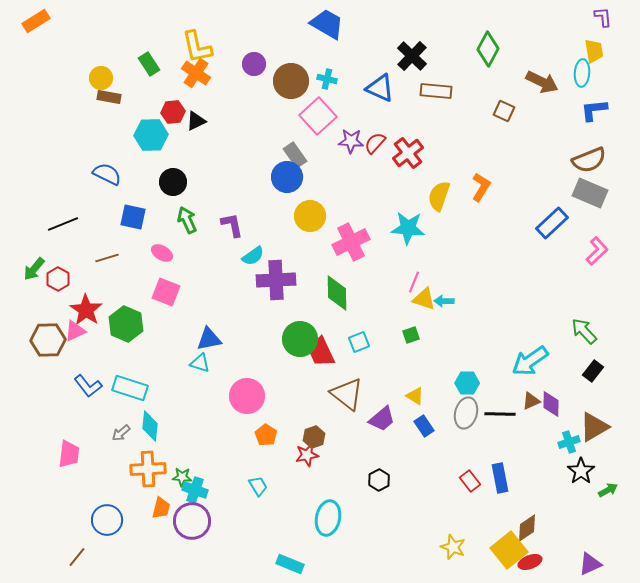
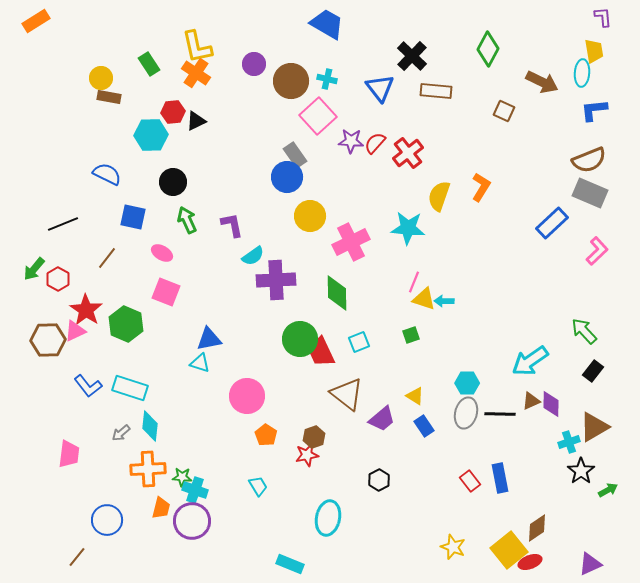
blue triangle at (380, 88): rotated 28 degrees clockwise
brown line at (107, 258): rotated 35 degrees counterclockwise
brown diamond at (527, 528): moved 10 px right
